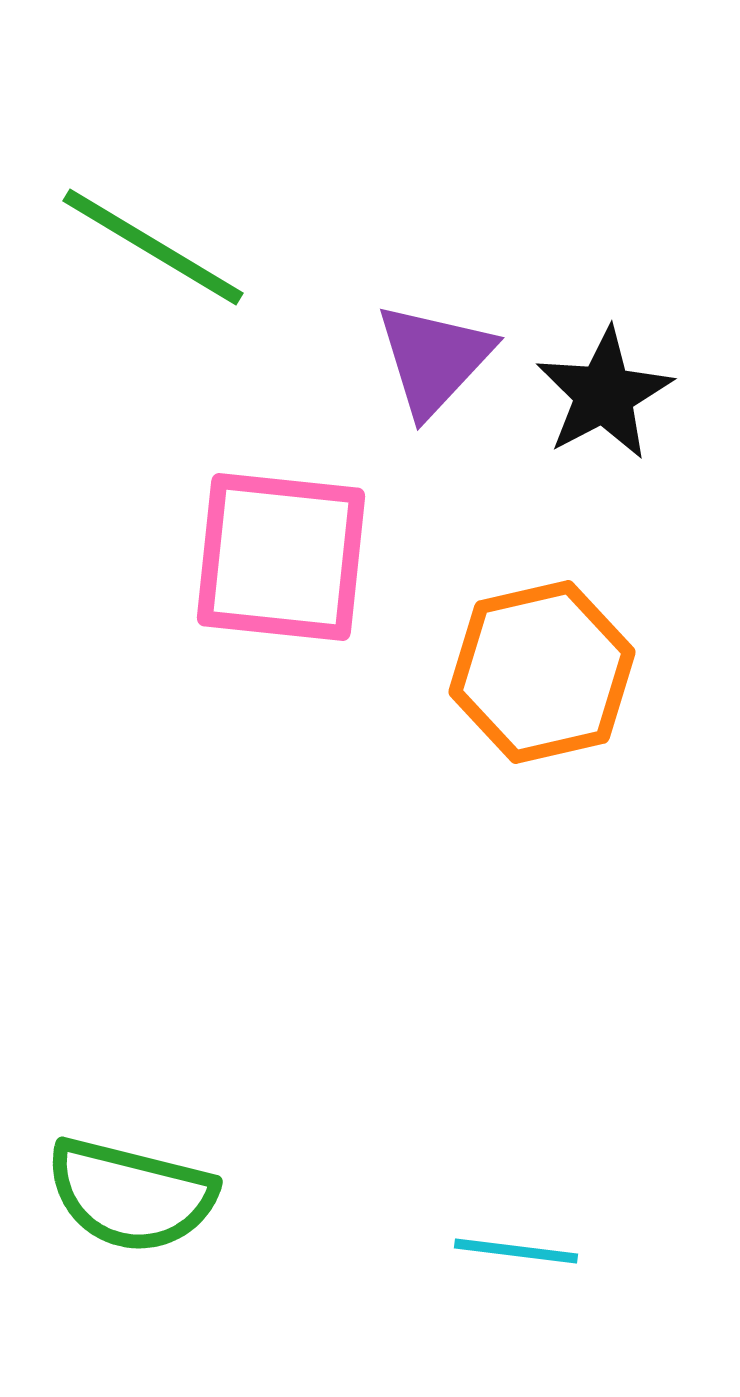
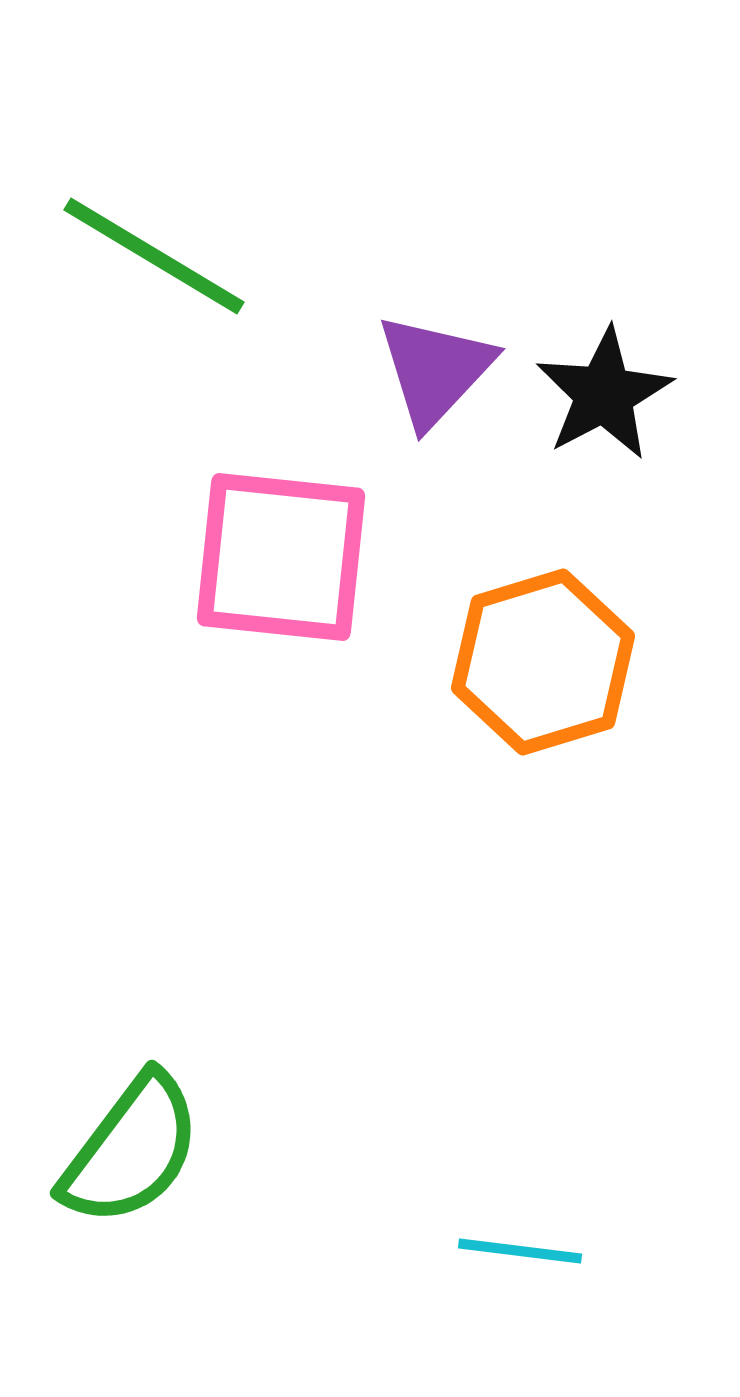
green line: moved 1 px right, 9 px down
purple triangle: moved 1 px right, 11 px down
orange hexagon: moved 1 px right, 10 px up; rotated 4 degrees counterclockwise
green semicircle: moved 45 px up; rotated 67 degrees counterclockwise
cyan line: moved 4 px right
